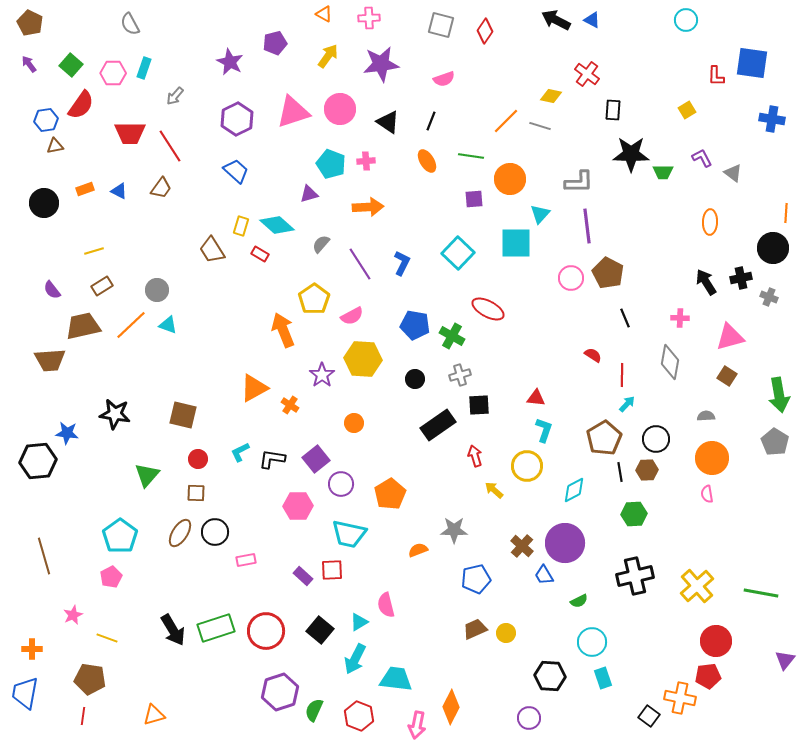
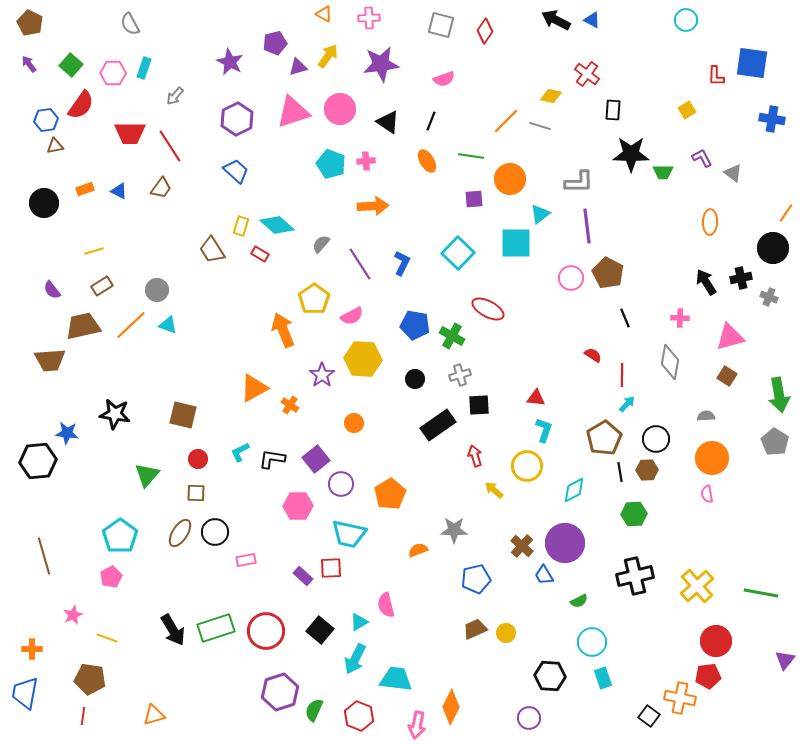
purple triangle at (309, 194): moved 11 px left, 127 px up
orange arrow at (368, 207): moved 5 px right, 1 px up
orange line at (786, 213): rotated 30 degrees clockwise
cyan triangle at (540, 214): rotated 10 degrees clockwise
red square at (332, 570): moved 1 px left, 2 px up
